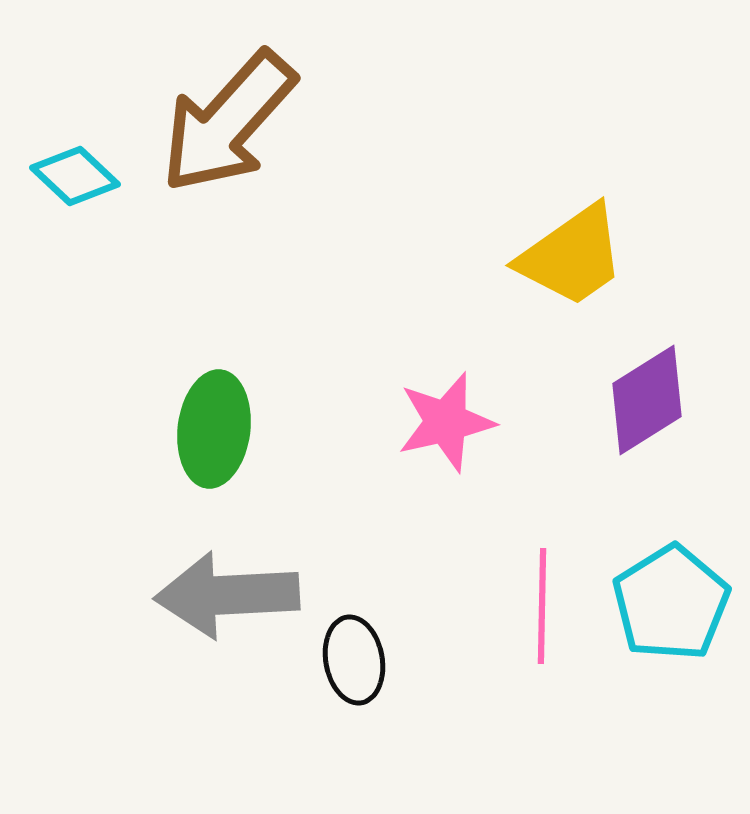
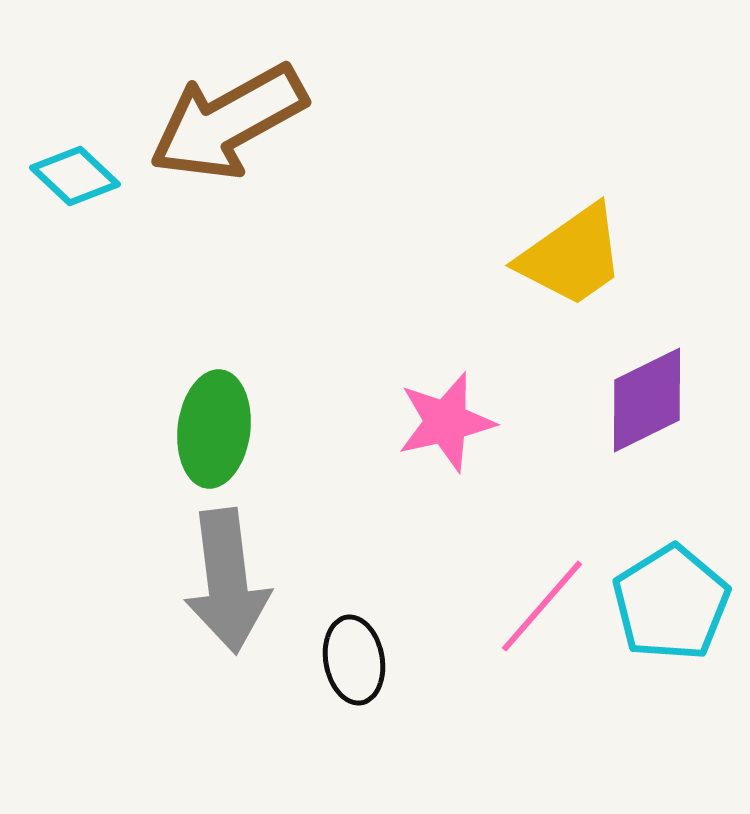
brown arrow: rotated 19 degrees clockwise
purple diamond: rotated 6 degrees clockwise
gray arrow: moved 14 px up; rotated 94 degrees counterclockwise
pink line: rotated 40 degrees clockwise
